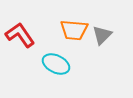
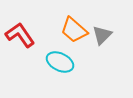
orange trapezoid: rotated 36 degrees clockwise
cyan ellipse: moved 4 px right, 2 px up
